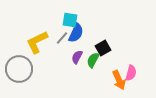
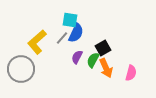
yellow L-shape: rotated 15 degrees counterclockwise
gray circle: moved 2 px right
orange arrow: moved 13 px left, 12 px up
